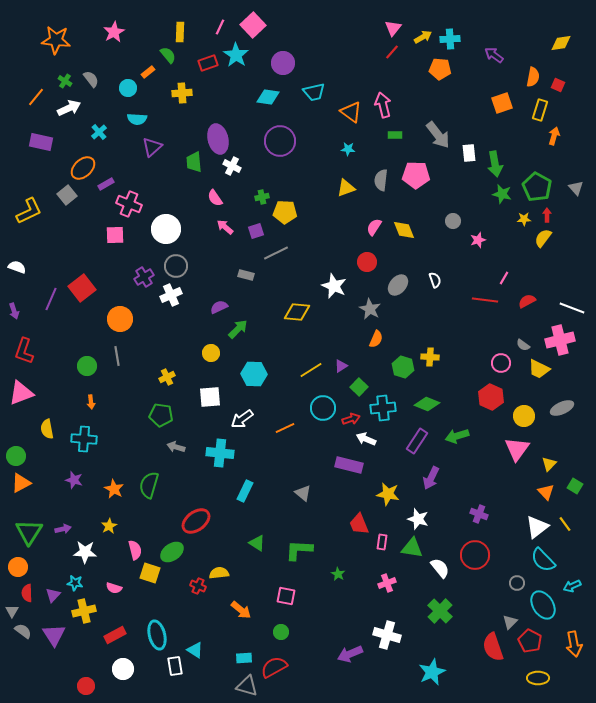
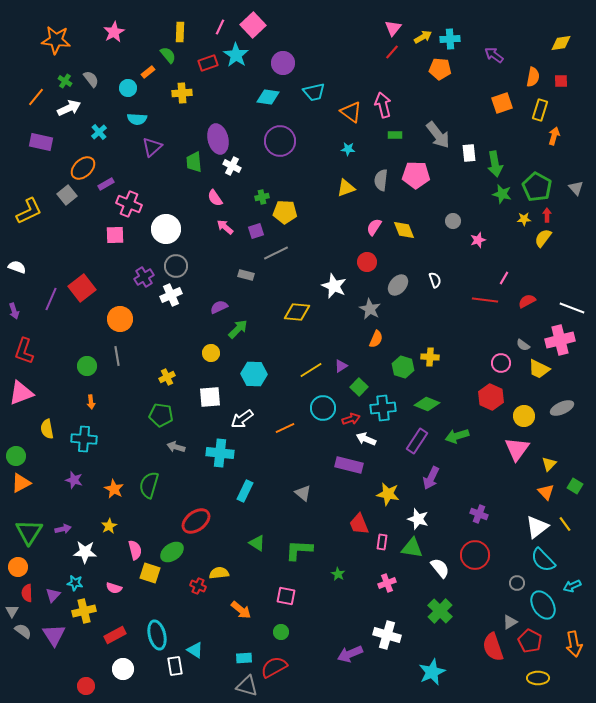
red square at (558, 85): moved 3 px right, 4 px up; rotated 24 degrees counterclockwise
gray triangle at (510, 622): rotated 14 degrees clockwise
